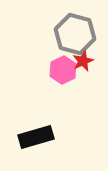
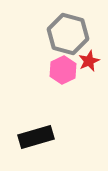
gray hexagon: moved 7 px left
red star: moved 6 px right
